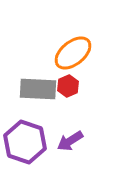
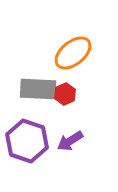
red hexagon: moved 3 px left, 8 px down
purple hexagon: moved 2 px right, 1 px up
